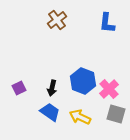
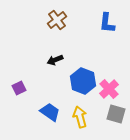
black arrow: moved 3 px right, 28 px up; rotated 56 degrees clockwise
yellow arrow: rotated 50 degrees clockwise
